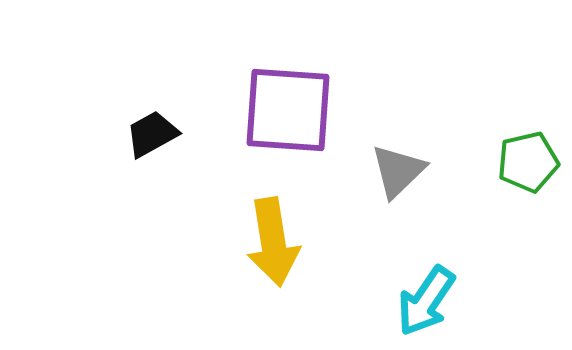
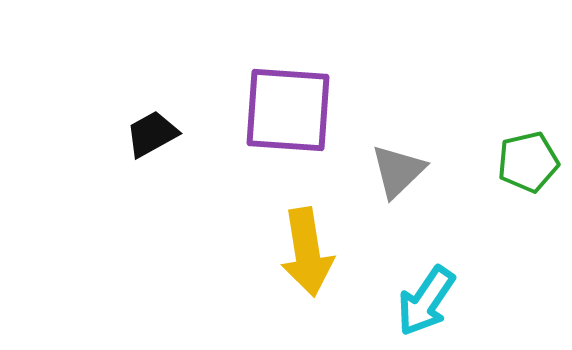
yellow arrow: moved 34 px right, 10 px down
